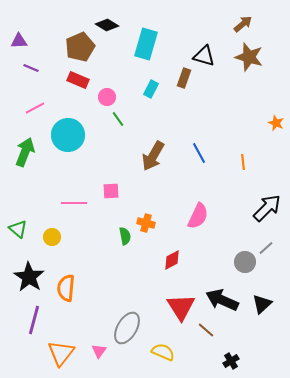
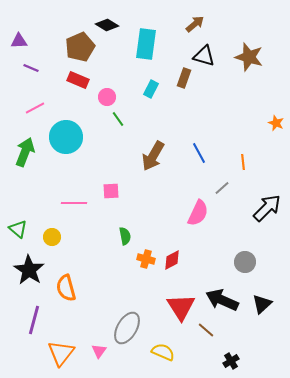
brown arrow at (243, 24): moved 48 px left
cyan rectangle at (146, 44): rotated 8 degrees counterclockwise
cyan circle at (68, 135): moved 2 px left, 2 px down
pink semicircle at (198, 216): moved 3 px up
orange cross at (146, 223): moved 36 px down
gray line at (266, 248): moved 44 px left, 60 px up
black star at (29, 277): moved 7 px up
orange semicircle at (66, 288): rotated 20 degrees counterclockwise
